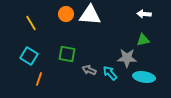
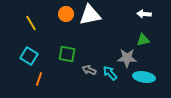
white triangle: rotated 15 degrees counterclockwise
